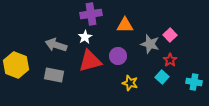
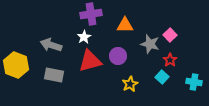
white star: moved 1 px left
gray arrow: moved 5 px left
yellow star: moved 1 px down; rotated 28 degrees clockwise
